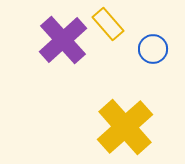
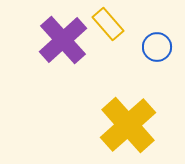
blue circle: moved 4 px right, 2 px up
yellow cross: moved 3 px right, 2 px up
